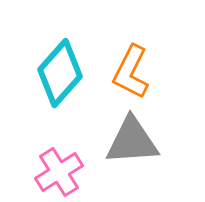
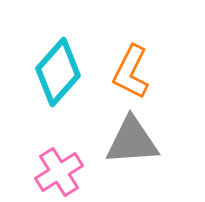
cyan diamond: moved 2 px left, 1 px up
